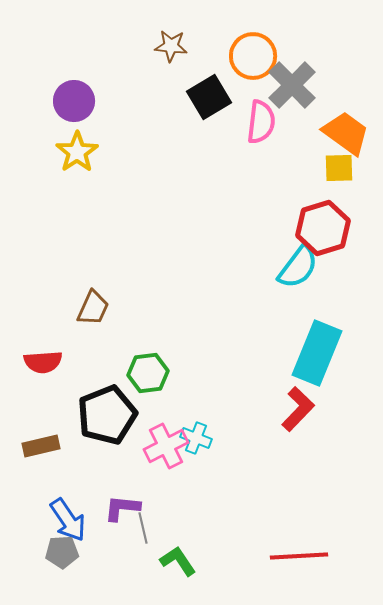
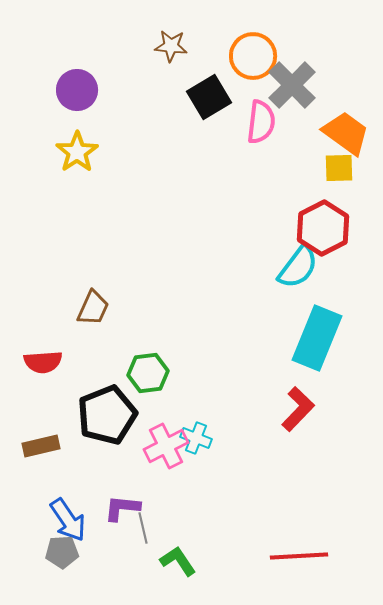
purple circle: moved 3 px right, 11 px up
red hexagon: rotated 10 degrees counterclockwise
cyan rectangle: moved 15 px up
